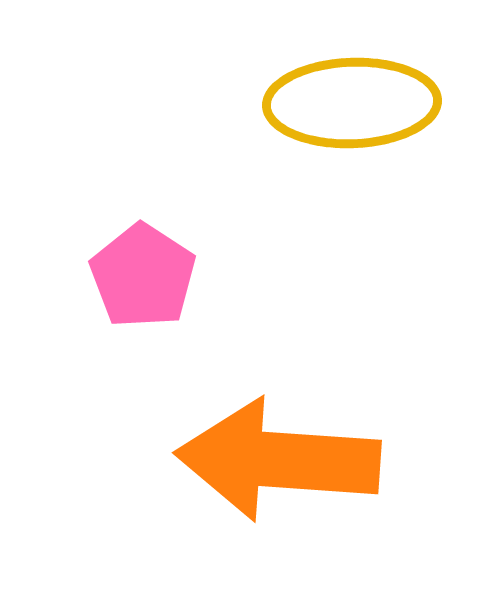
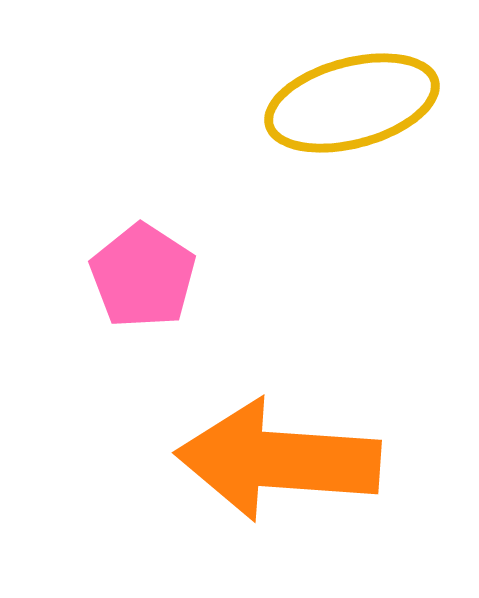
yellow ellipse: rotated 13 degrees counterclockwise
